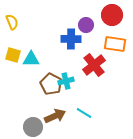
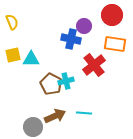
purple circle: moved 2 px left, 1 px down
blue cross: rotated 12 degrees clockwise
yellow square: rotated 28 degrees counterclockwise
cyan line: rotated 28 degrees counterclockwise
